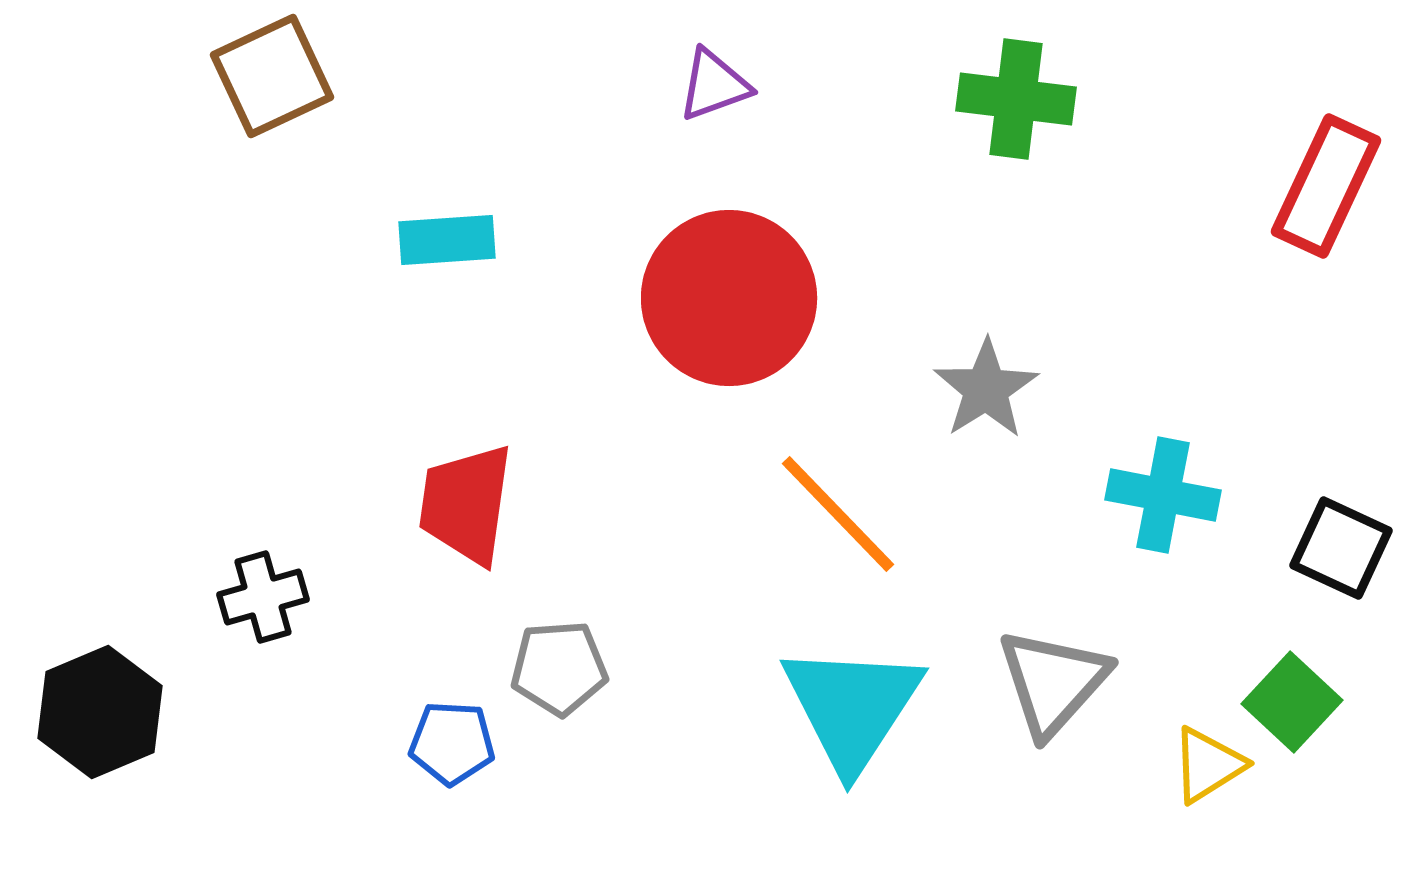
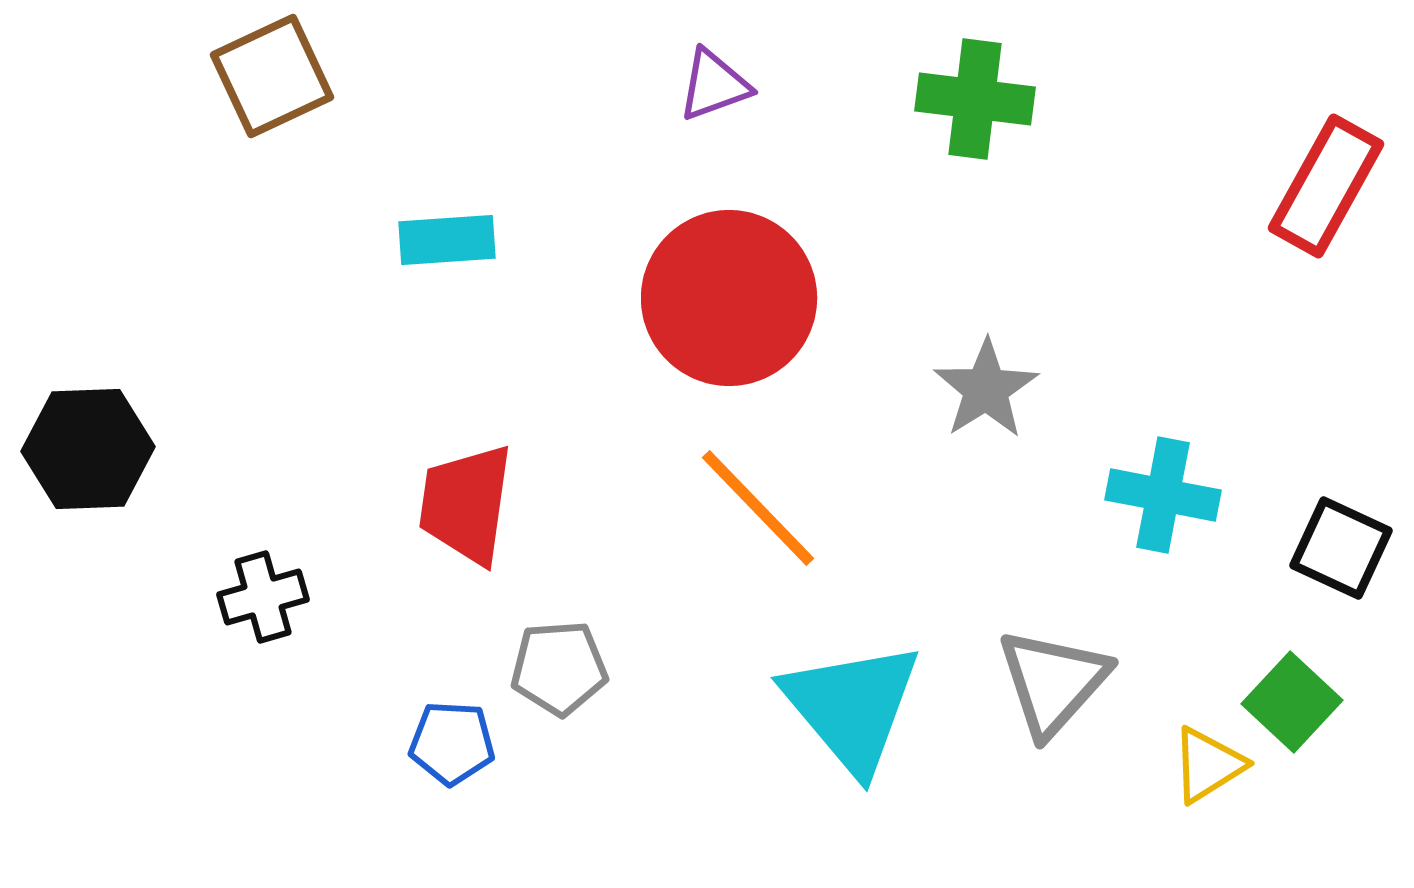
green cross: moved 41 px left
red rectangle: rotated 4 degrees clockwise
orange line: moved 80 px left, 6 px up
cyan triangle: rotated 13 degrees counterclockwise
black hexagon: moved 12 px left, 263 px up; rotated 21 degrees clockwise
